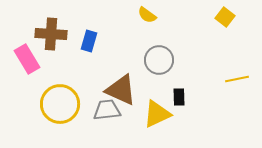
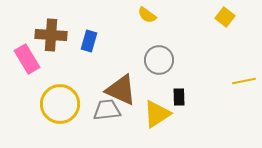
brown cross: moved 1 px down
yellow line: moved 7 px right, 2 px down
yellow triangle: rotated 8 degrees counterclockwise
